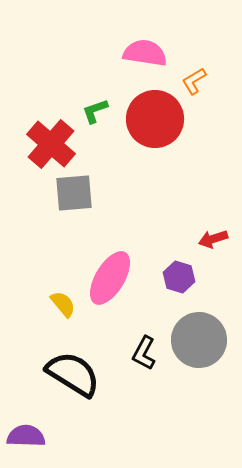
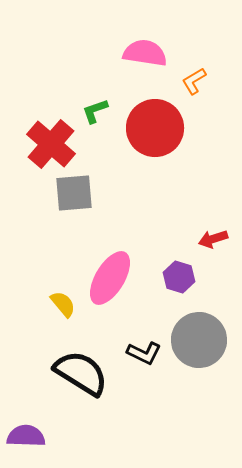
red circle: moved 9 px down
black L-shape: rotated 92 degrees counterclockwise
black semicircle: moved 8 px right, 1 px up
